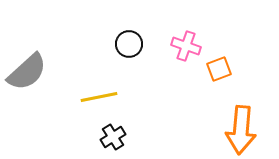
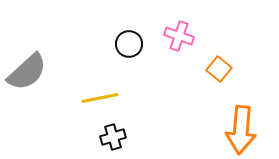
pink cross: moved 7 px left, 10 px up
orange square: rotated 30 degrees counterclockwise
yellow line: moved 1 px right, 1 px down
black cross: rotated 15 degrees clockwise
